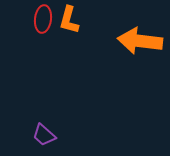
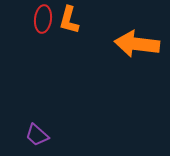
orange arrow: moved 3 px left, 3 px down
purple trapezoid: moved 7 px left
